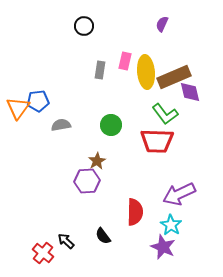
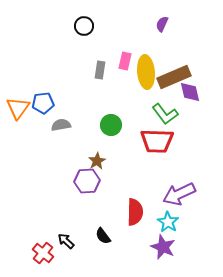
blue pentagon: moved 5 px right, 2 px down
cyan star: moved 3 px left, 3 px up
